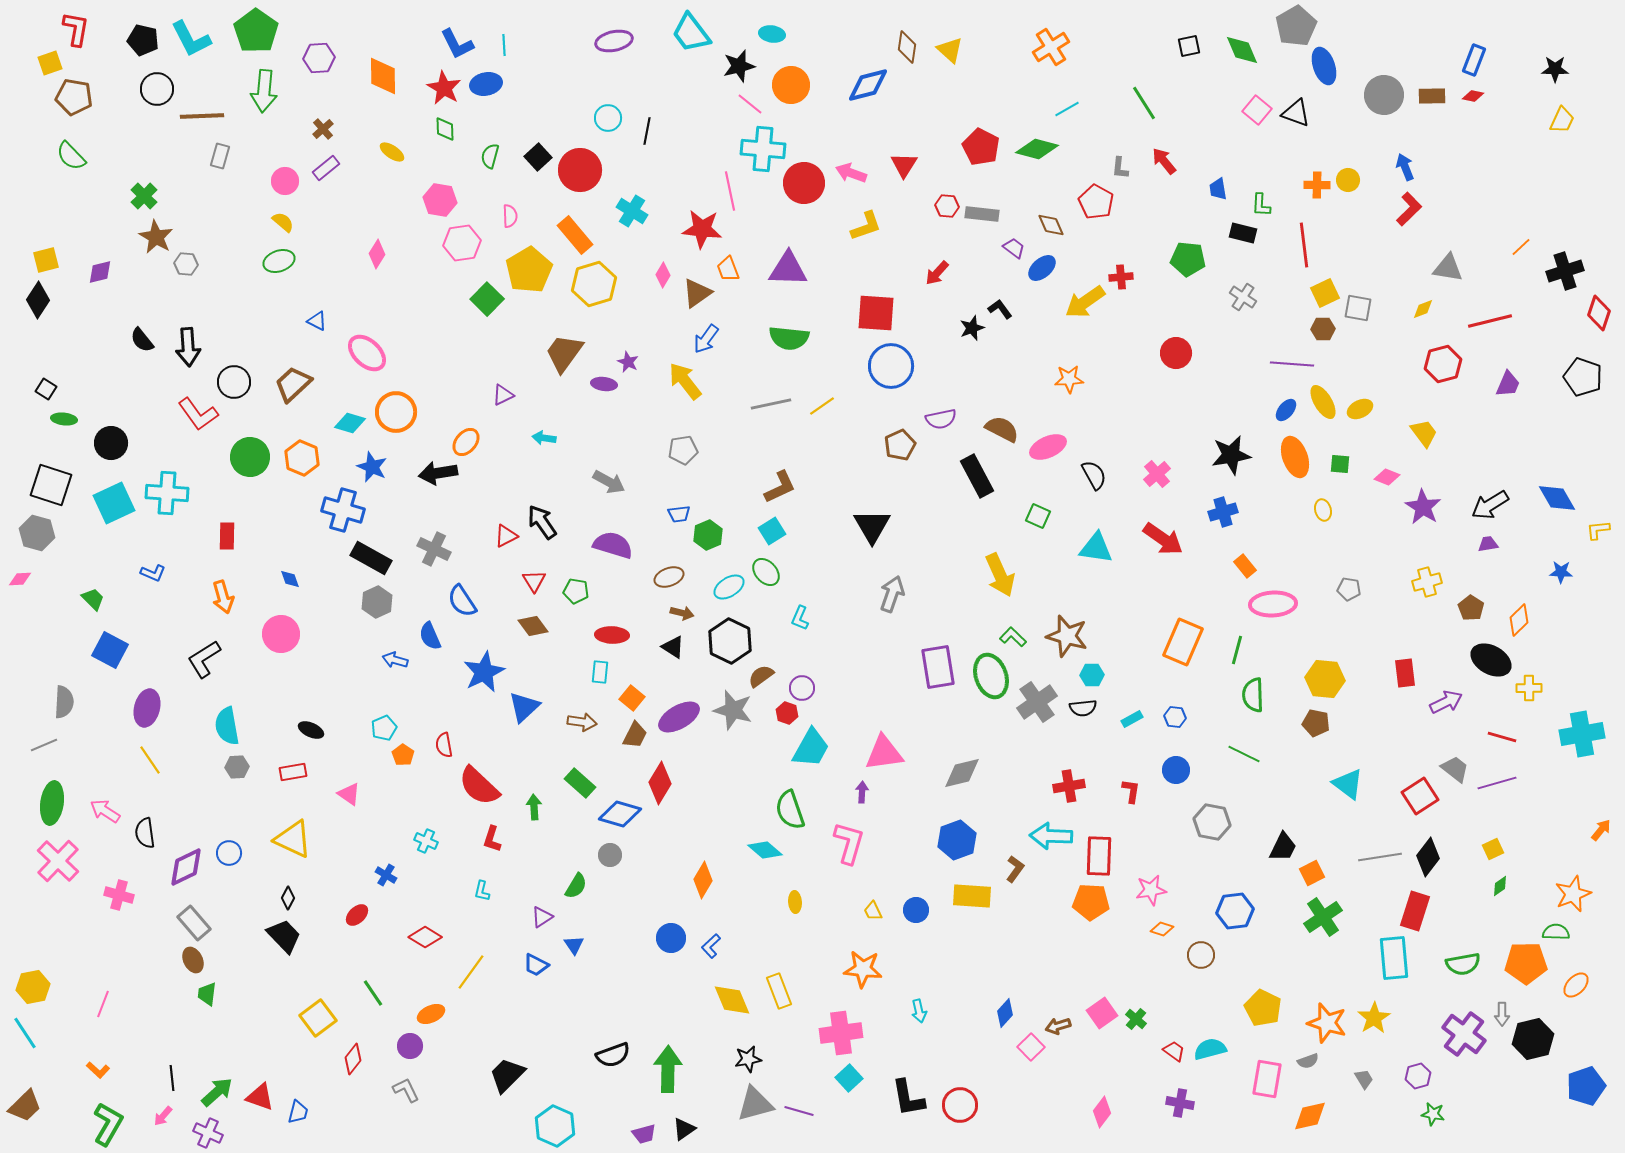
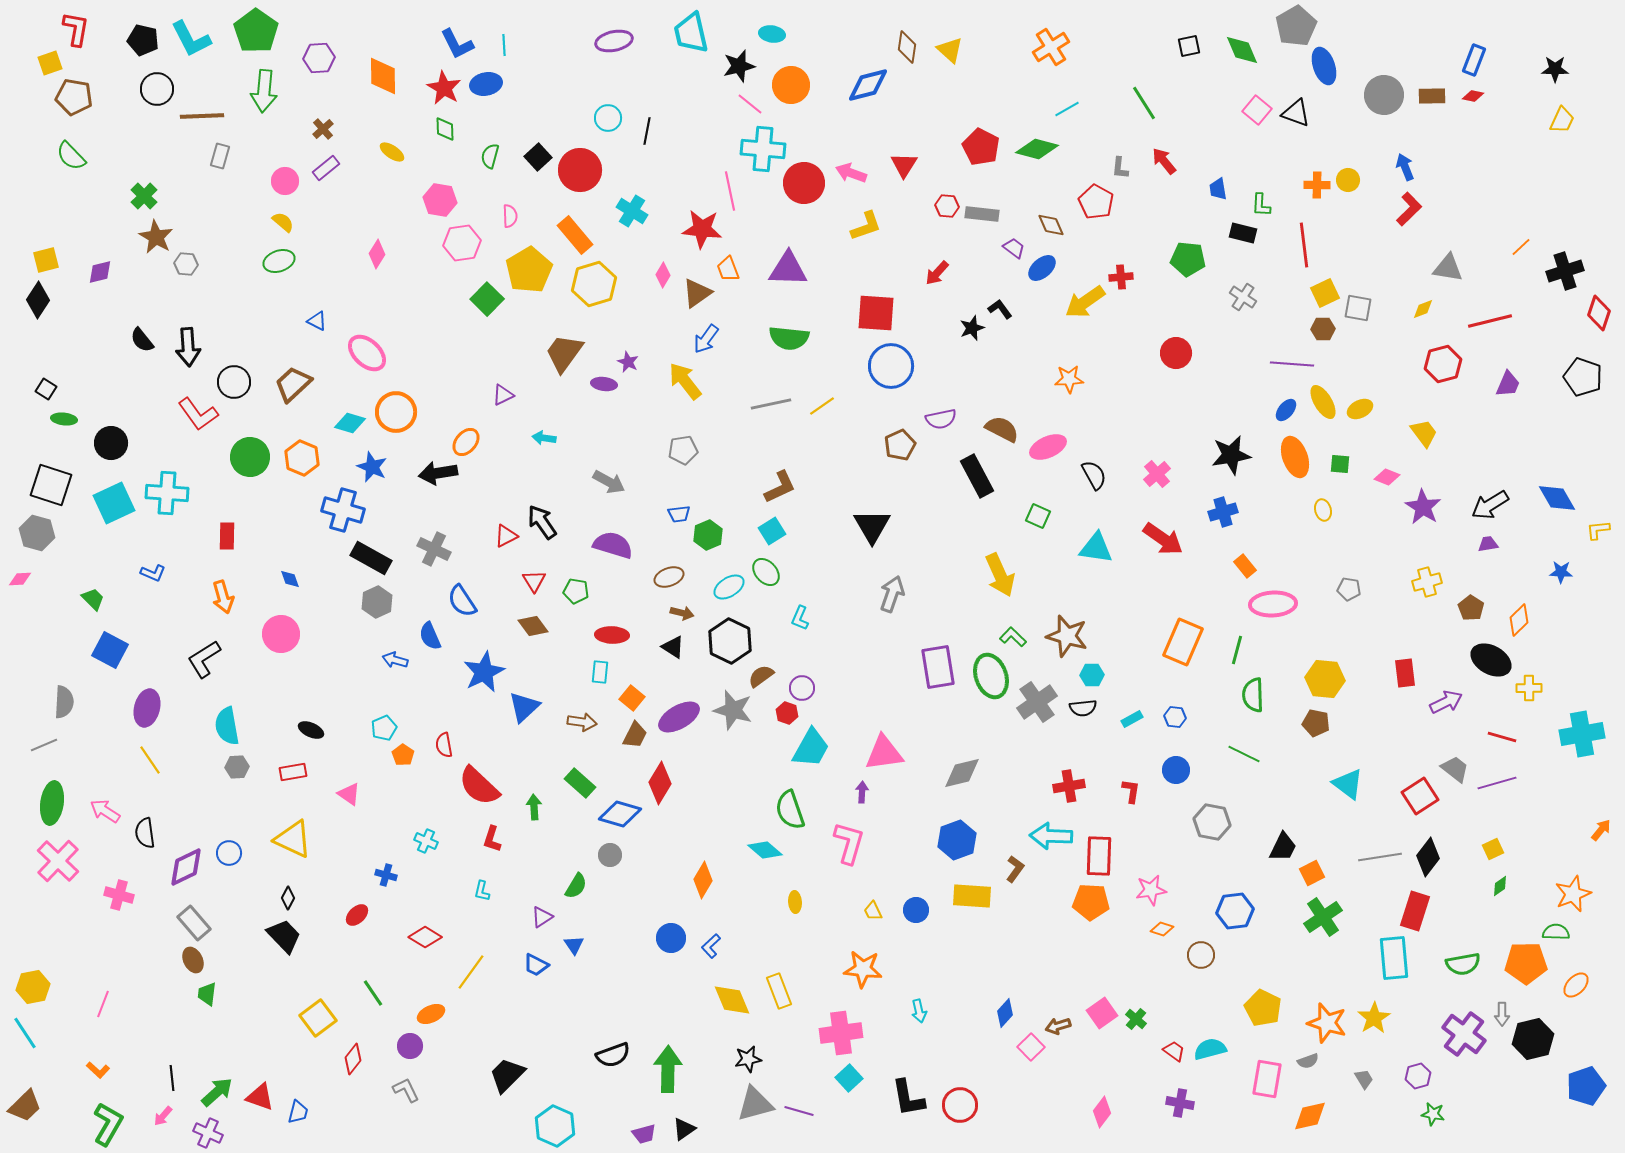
cyan trapezoid at (691, 33): rotated 24 degrees clockwise
blue cross at (386, 875): rotated 15 degrees counterclockwise
